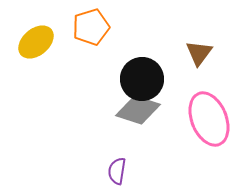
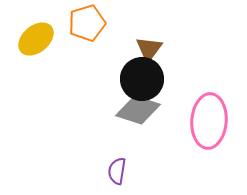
orange pentagon: moved 4 px left, 4 px up
yellow ellipse: moved 3 px up
brown triangle: moved 50 px left, 4 px up
pink ellipse: moved 2 px down; rotated 26 degrees clockwise
